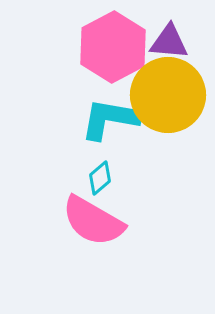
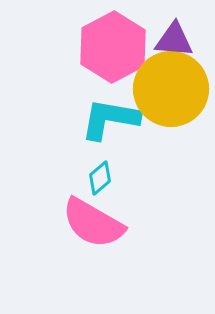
purple triangle: moved 5 px right, 2 px up
yellow circle: moved 3 px right, 6 px up
pink semicircle: moved 2 px down
